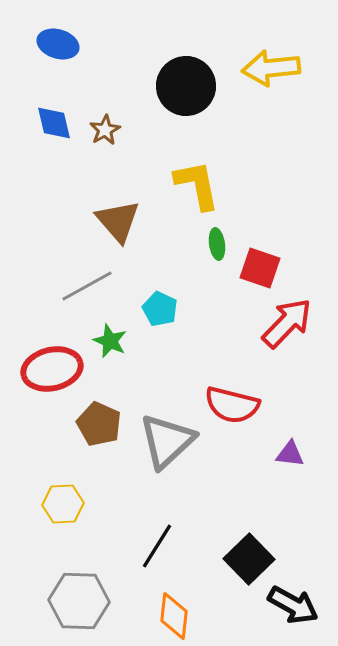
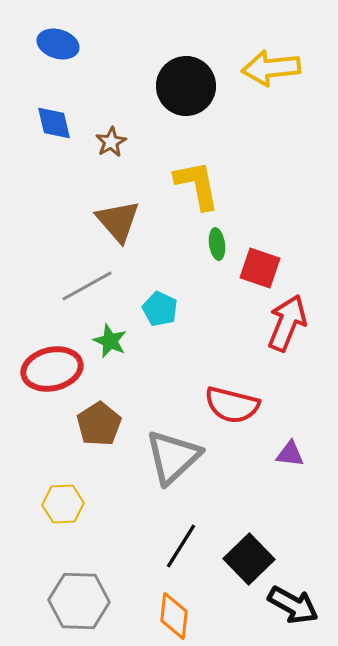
brown star: moved 6 px right, 12 px down
red arrow: rotated 22 degrees counterclockwise
brown pentagon: rotated 15 degrees clockwise
gray triangle: moved 6 px right, 16 px down
black line: moved 24 px right
